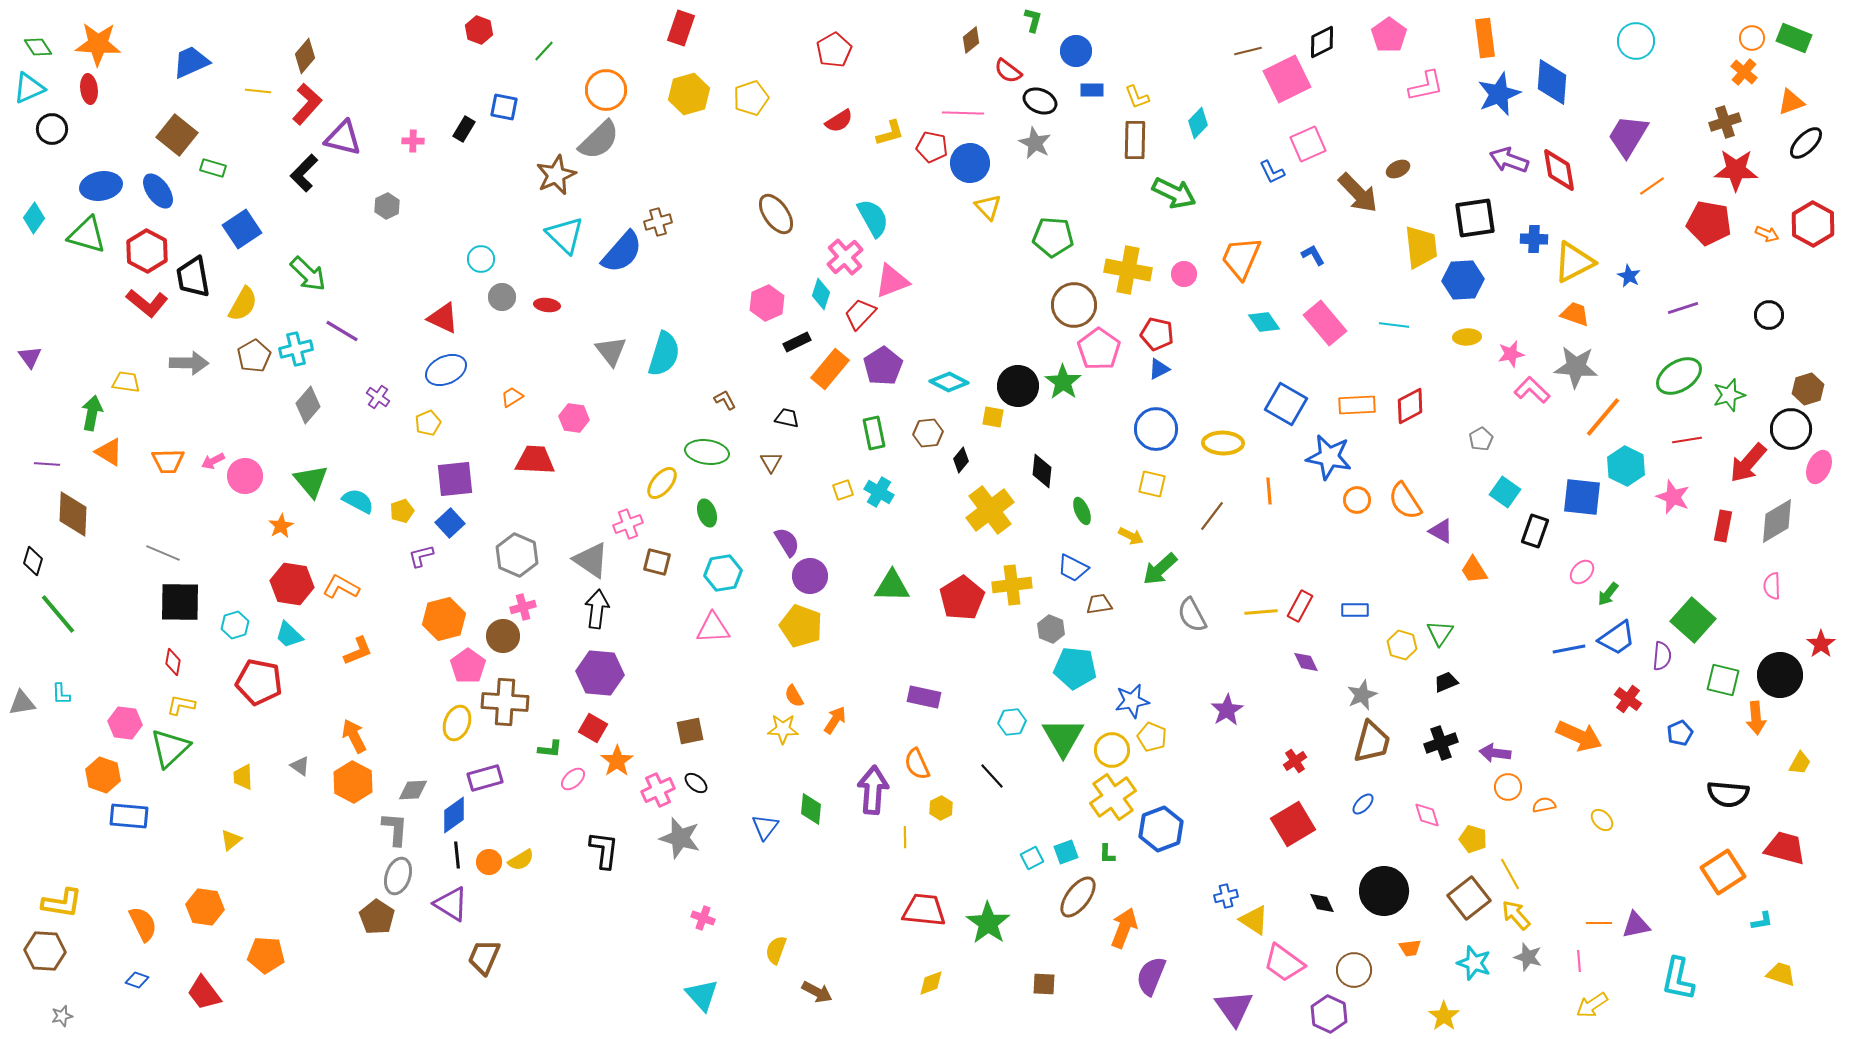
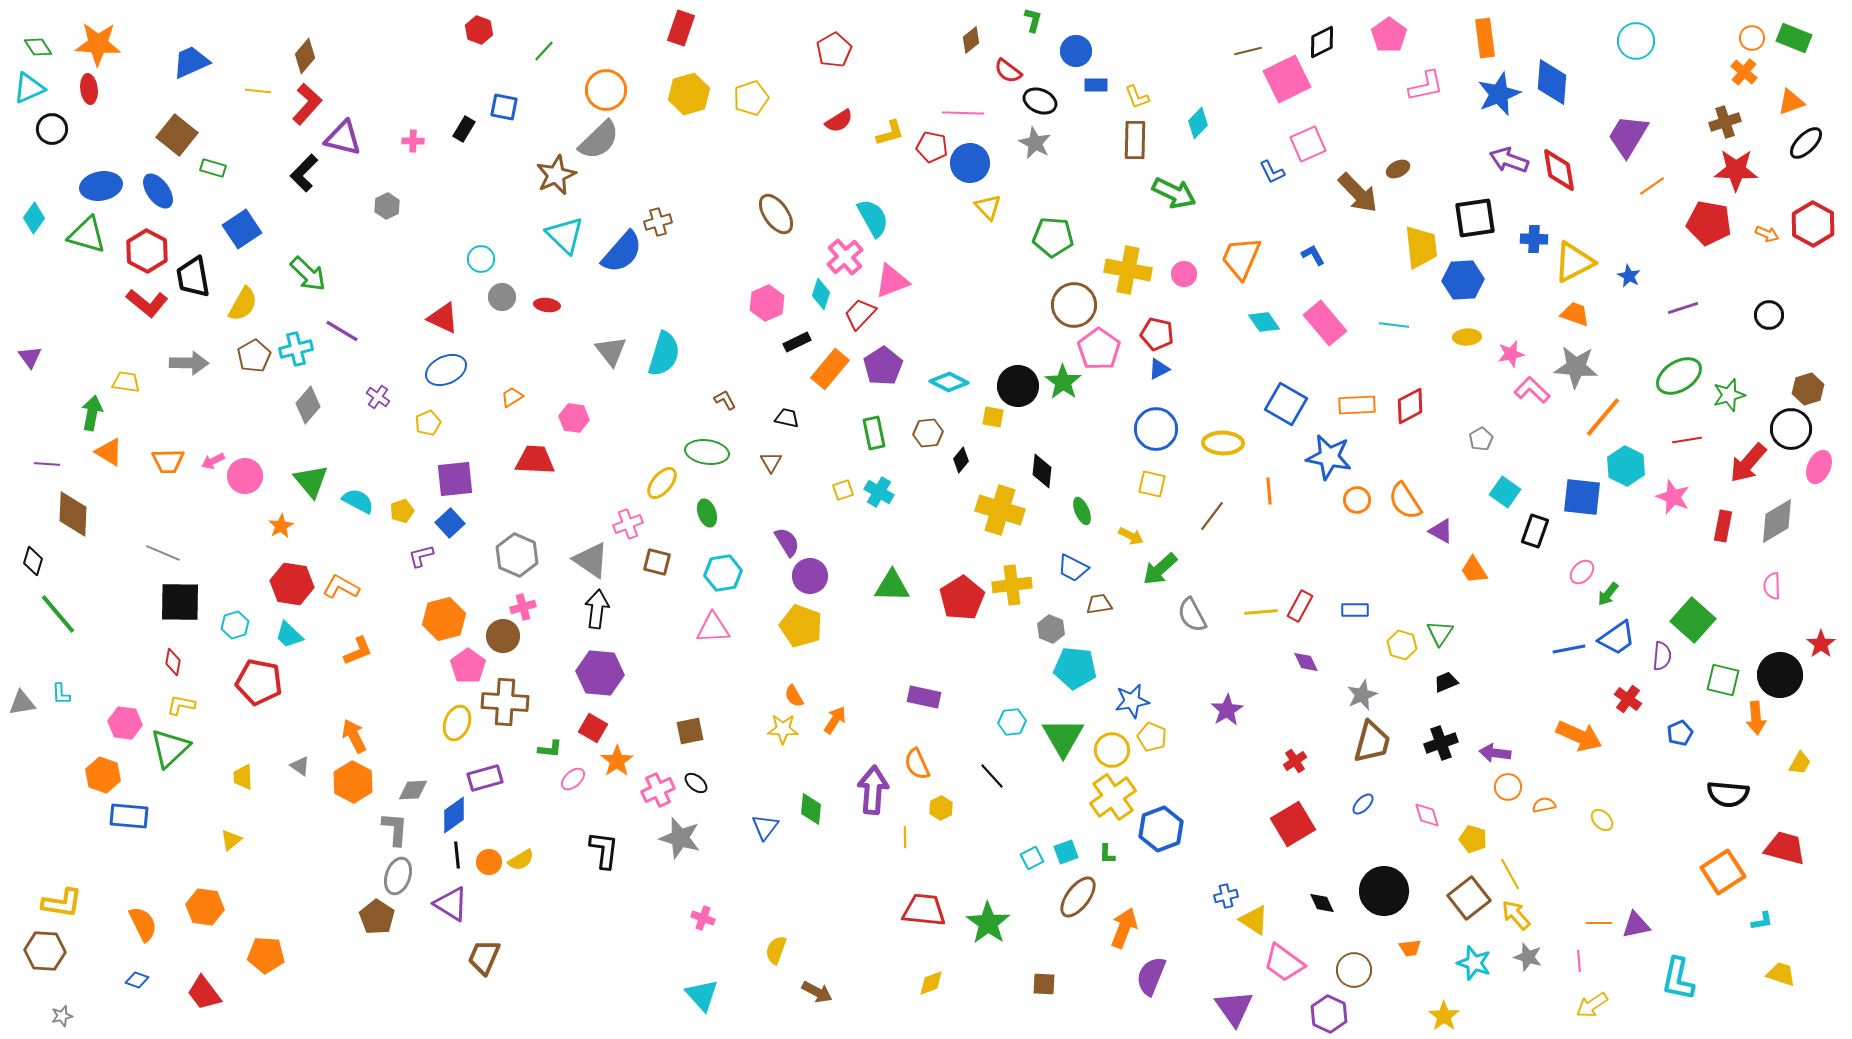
blue rectangle at (1092, 90): moved 4 px right, 5 px up
yellow cross at (990, 510): moved 10 px right; rotated 36 degrees counterclockwise
